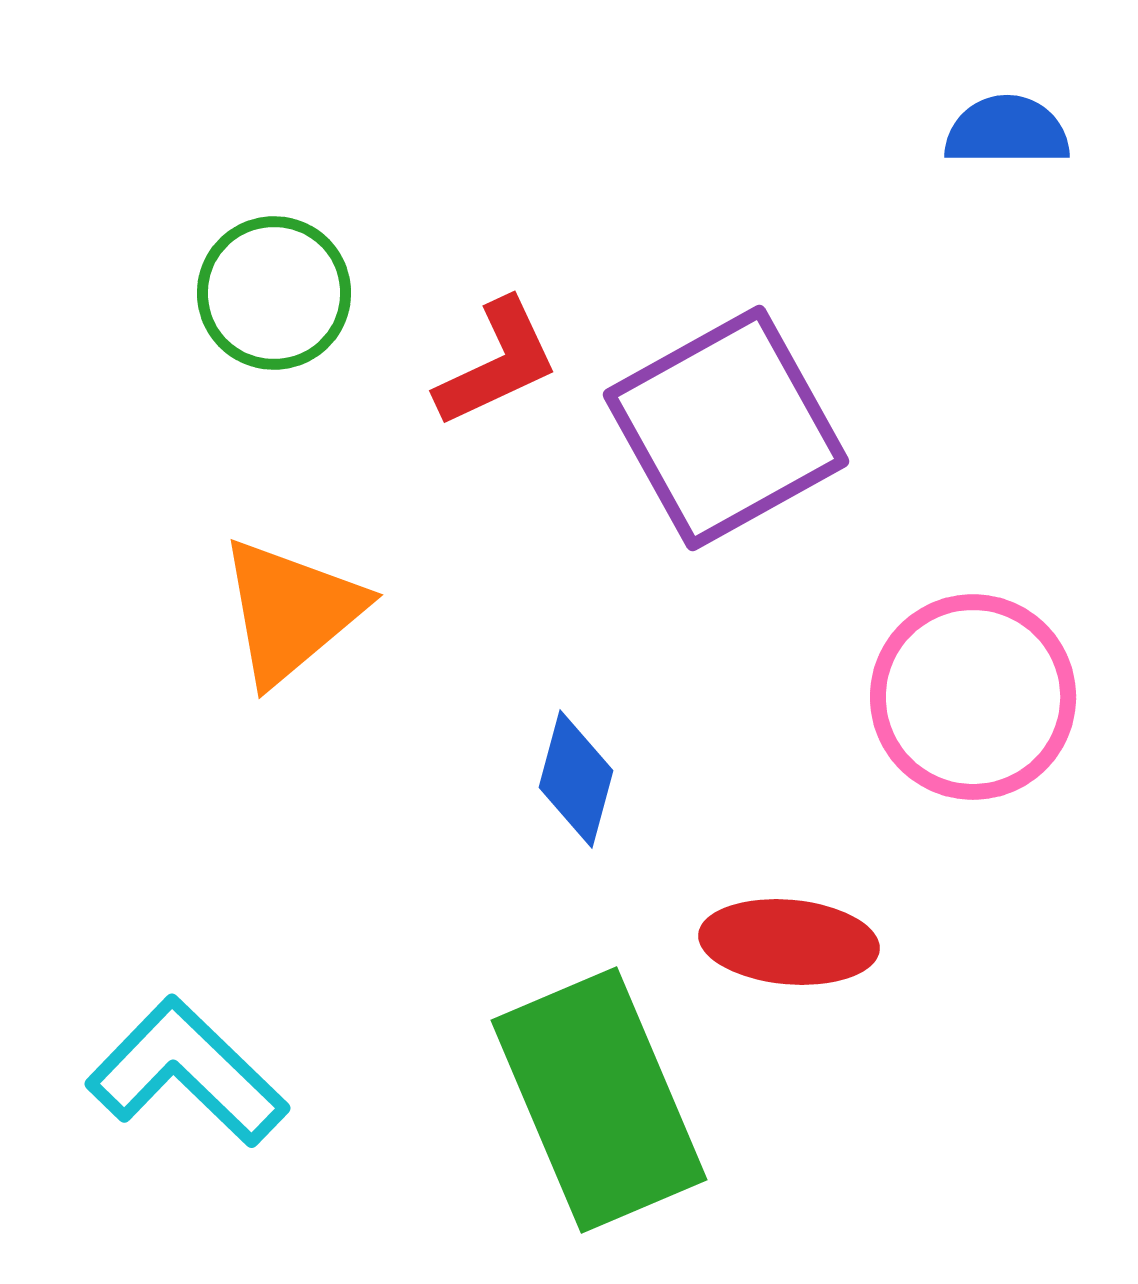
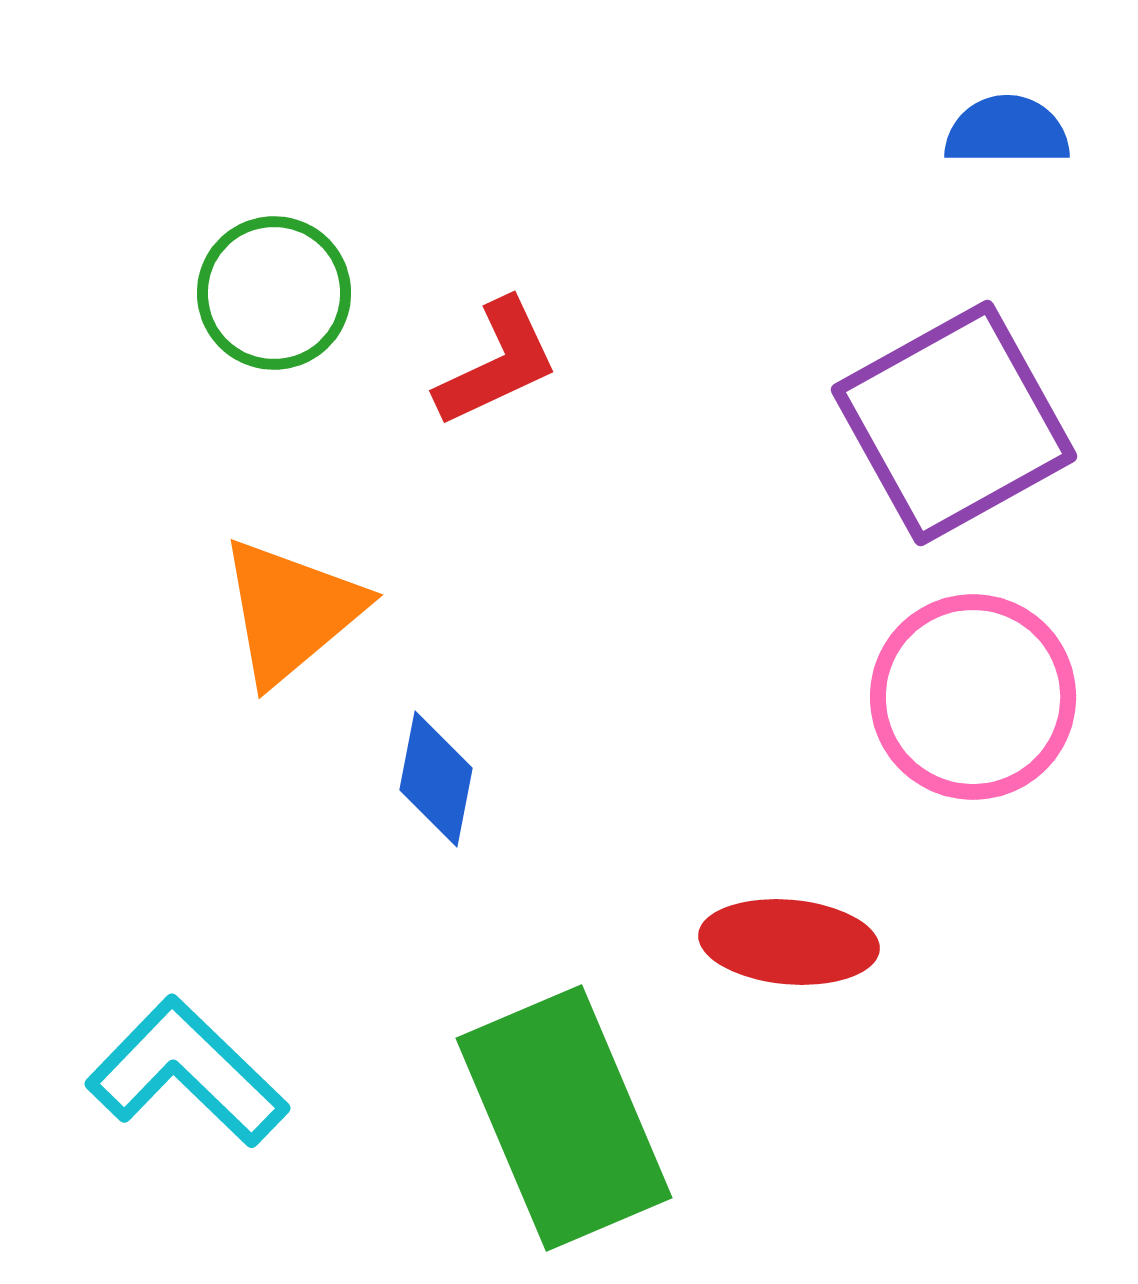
purple square: moved 228 px right, 5 px up
blue diamond: moved 140 px left; rotated 4 degrees counterclockwise
green rectangle: moved 35 px left, 18 px down
